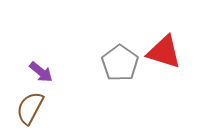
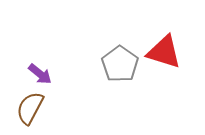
gray pentagon: moved 1 px down
purple arrow: moved 1 px left, 2 px down
